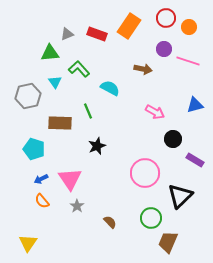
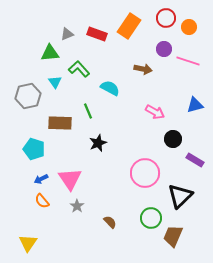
black star: moved 1 px right, 3 px up
brown trapezoid: moved 5 px right, 6 px up
